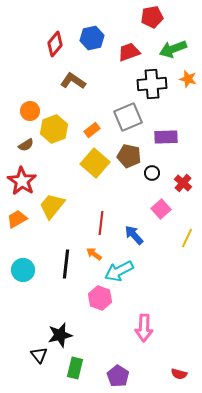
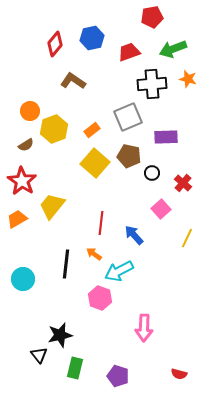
cyan circle: moved 9 px down
purple pentagon: rotated 15 degrees counterclockwise
